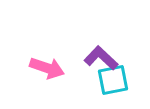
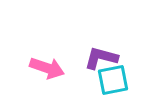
purple L-shape: rotated 28 degrees counterclockwise
